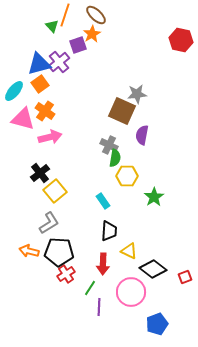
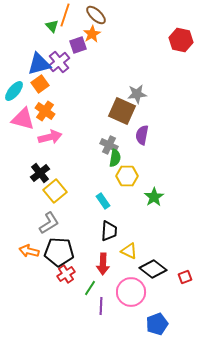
purple line: moved 2 px right, 1 px up
